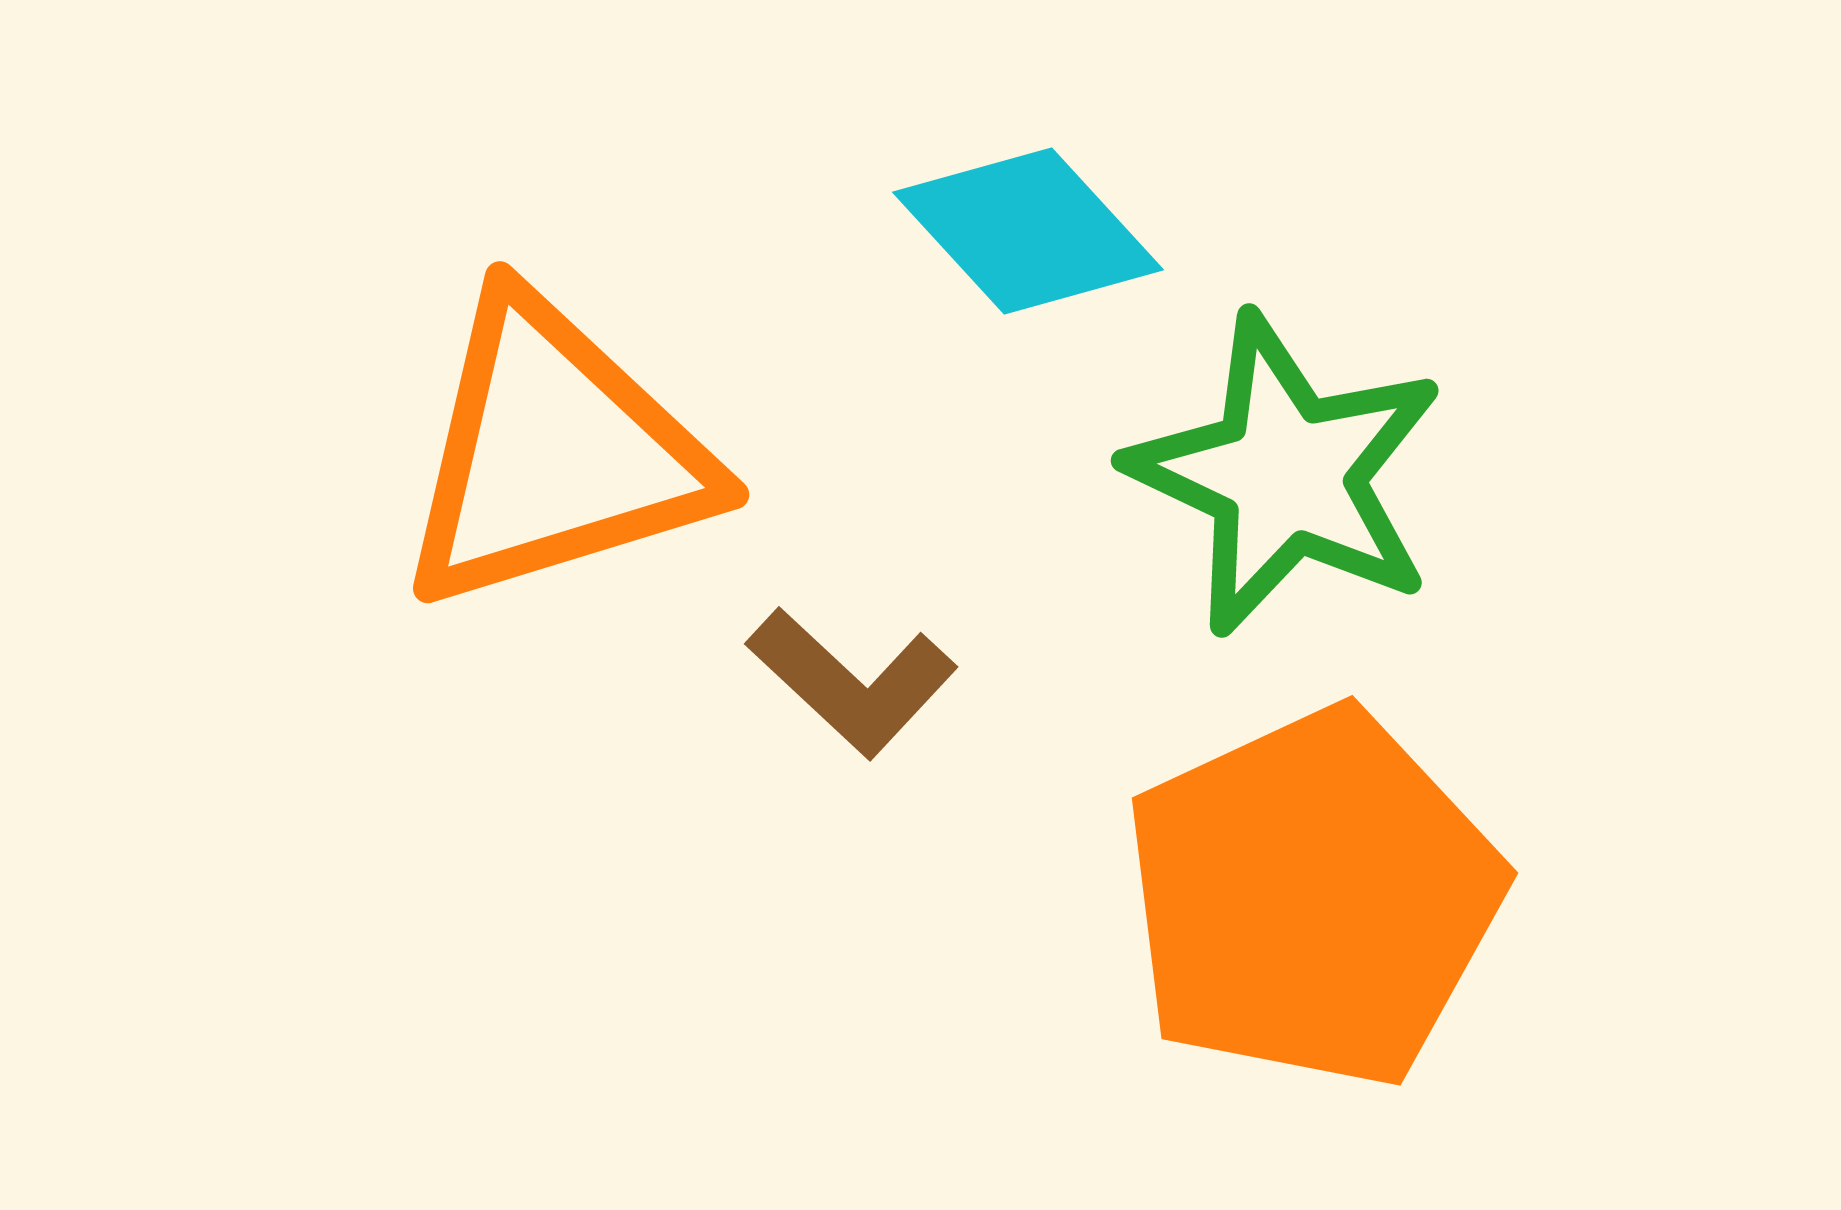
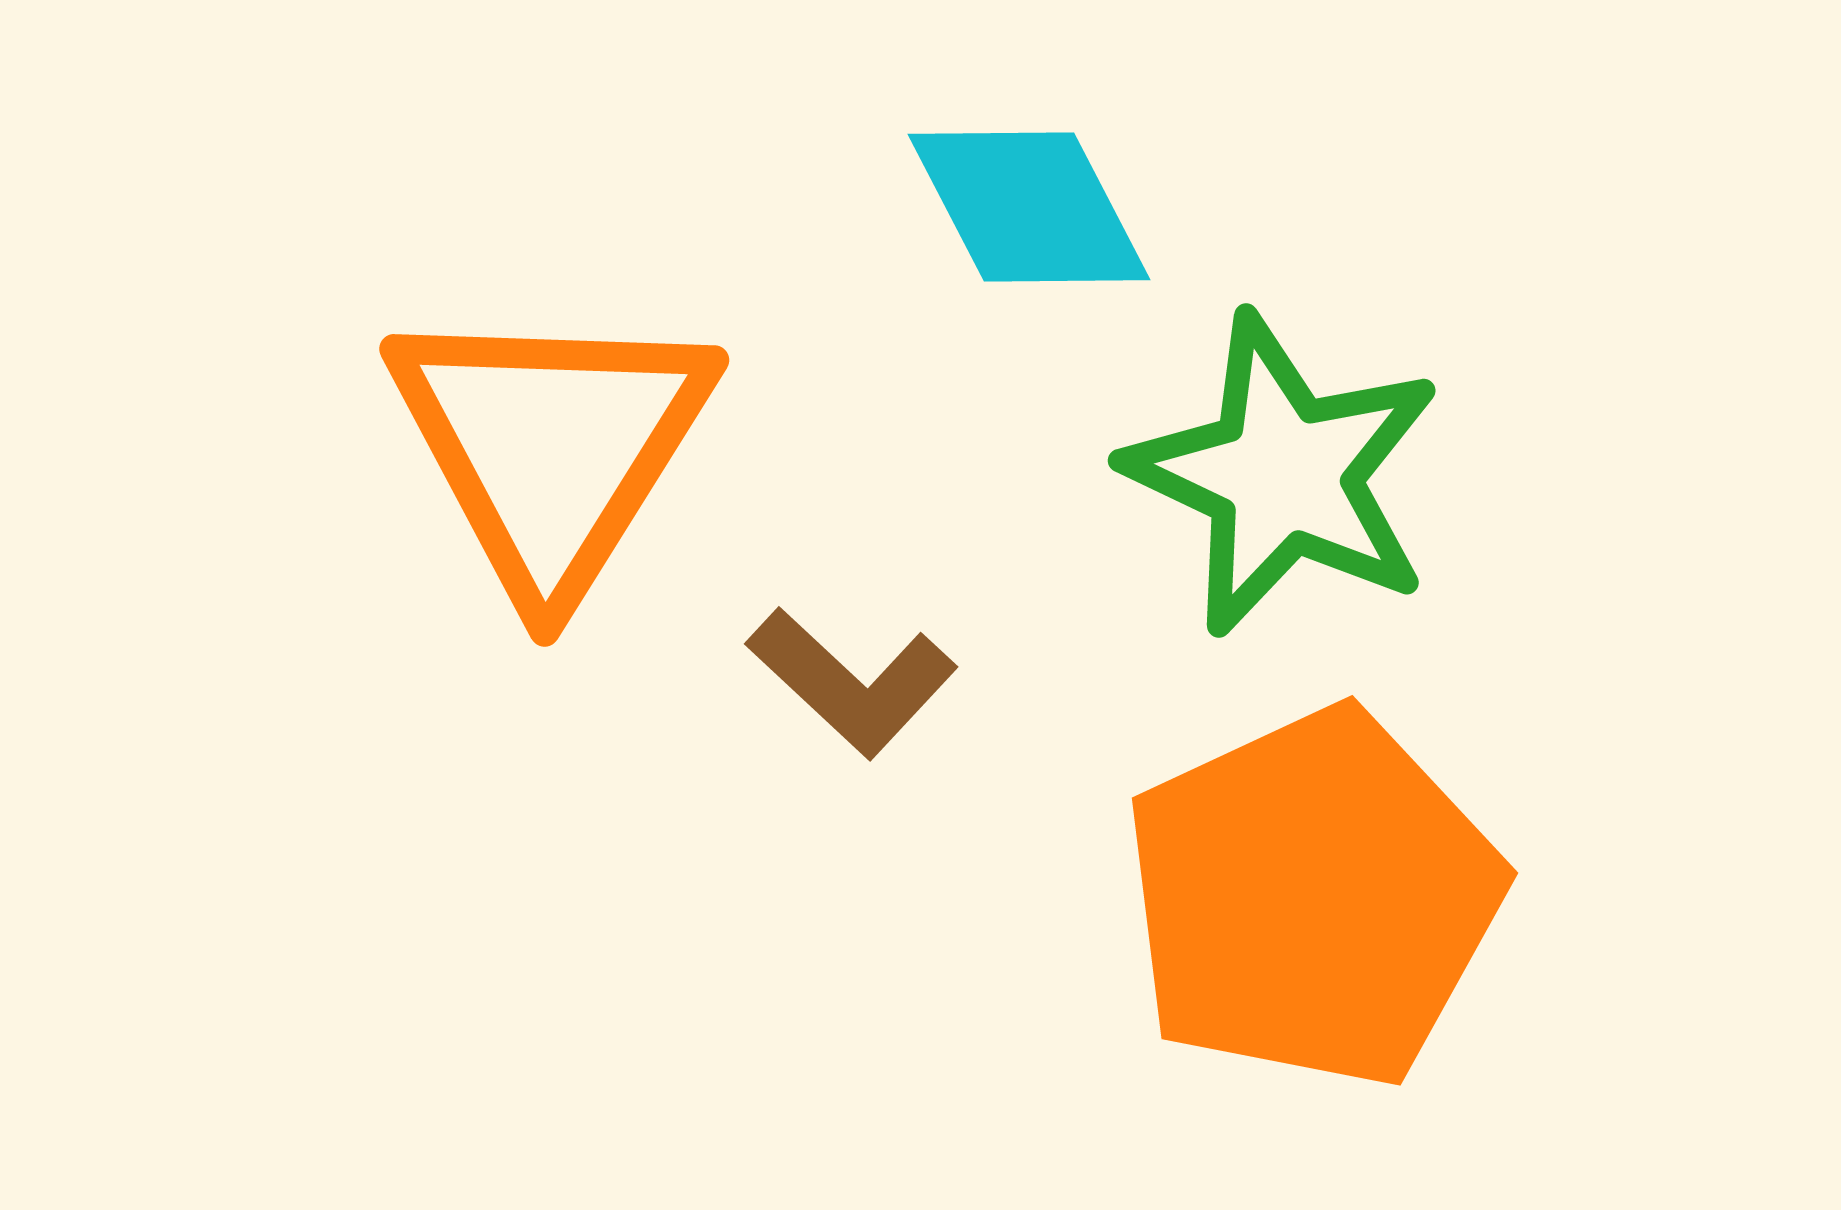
cyan diamond: moved 1 px right, 24 px up; rotated 15 degrees clockwise
orange triangle: moved 3 px left, 6 px up; rotated 41 degrees counterclockwise
green star: moved 3 px left
